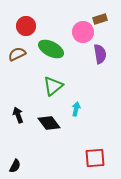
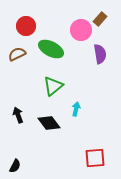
brown rectangle: rotated 32 degrees counterclockwise
pink circle: moved 2 px left, 2 px up
